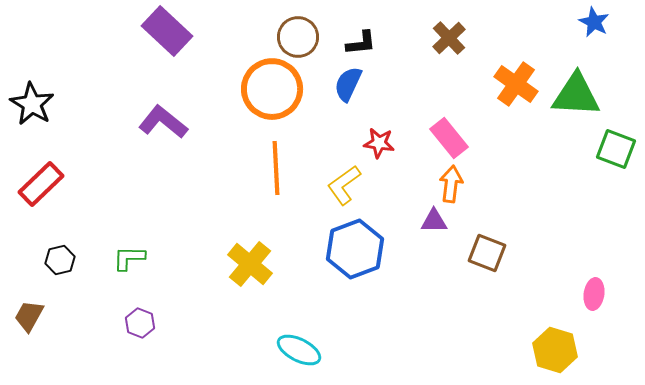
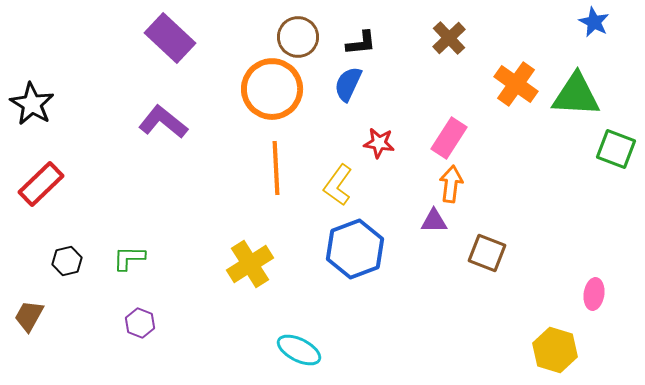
purple rectangle: moved 3 px right, 7 px down
pink rectangle: rotated 72 degrees clockwise
yellow L-shape: moved 6 px left; rotated 18 degrees counterclockwise
black hexagon: moved 7 px right, 1 px down
yellow cross: rotated 18 degrees clockwise
